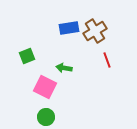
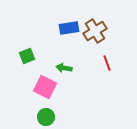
red line: moved 3 px down
